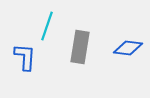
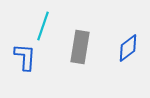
cyan line: moved 4 px left
blue diamond: rotated 44 degrees counterclockwise
